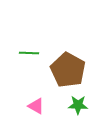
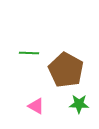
brown pentagon: moved 2 px left
green star: moved 1 px right, 1 px up
